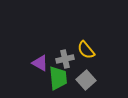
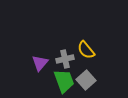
purple triangle: rotated 42 degrees clockwise
green trapezoid: moved 6 px right, 3 px down; rotated 15 degrees counterclockwise
